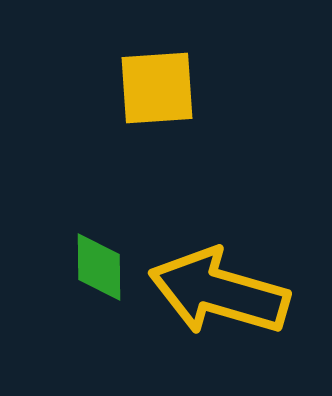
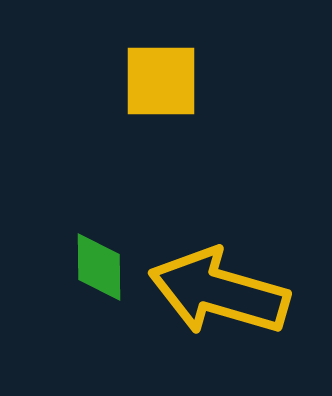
yellow square: moved 4 px right, 7 px up; rotated 4 degrees clockwise
